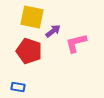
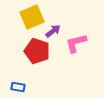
yellow square: rotated 35 degrees counterclockwise
red pentagon: moved 8 px right
